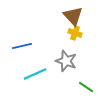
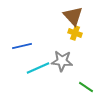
gray star: moved 4 px left; rotated 15 degrees counterclockwise
cyan line: moved 3 px right, 6 px up
